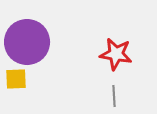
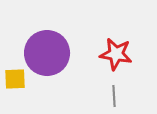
purple circle: moved 20 px right, 11 px down
yellow square: moved 1 px left
